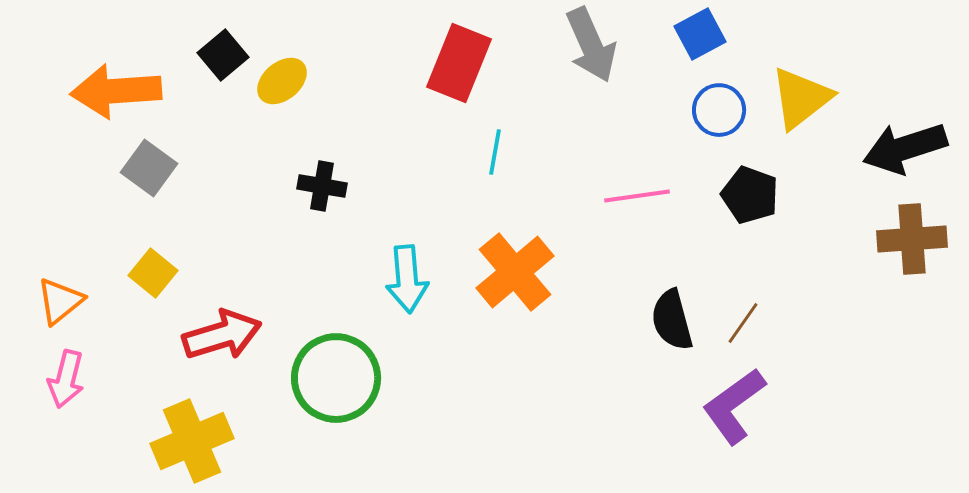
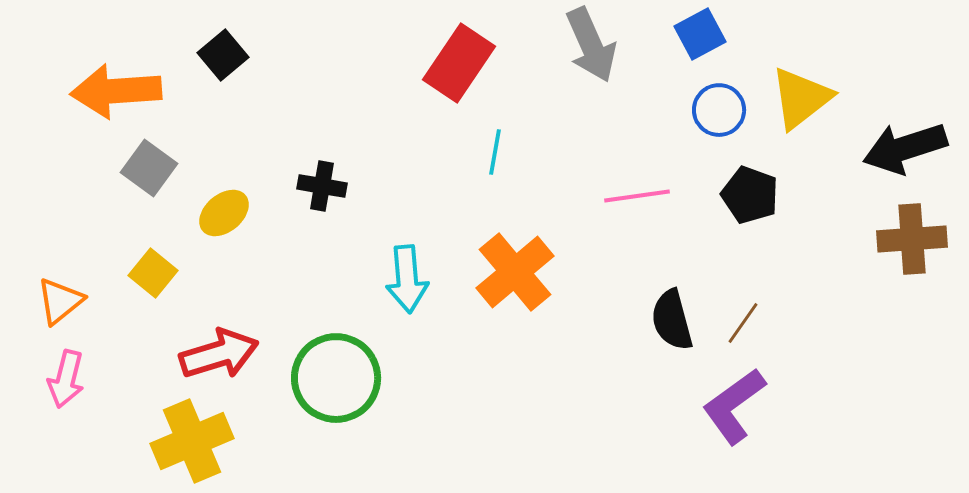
red rectangle: rotated 12 degrees clockwise
yellow ellipse: moved 58 px left, 132 px down
red arrow: moved 3 px left, 19 px down
